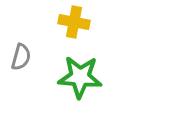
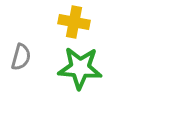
green star: moved 9 px up
